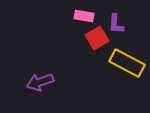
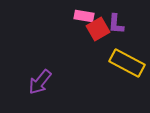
red square: moved 1 px right, 9 px up
purple arrow: rotated 32 degrees counterclockwise
